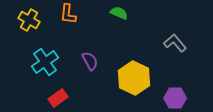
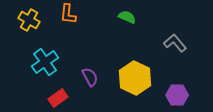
green semicircle: moved 8 px right, 4 px down
purple semicircle: moved 16 px down
yellow hexagon: moved 1 px right
purple hexagon: moved 2 px right, 3 px up
